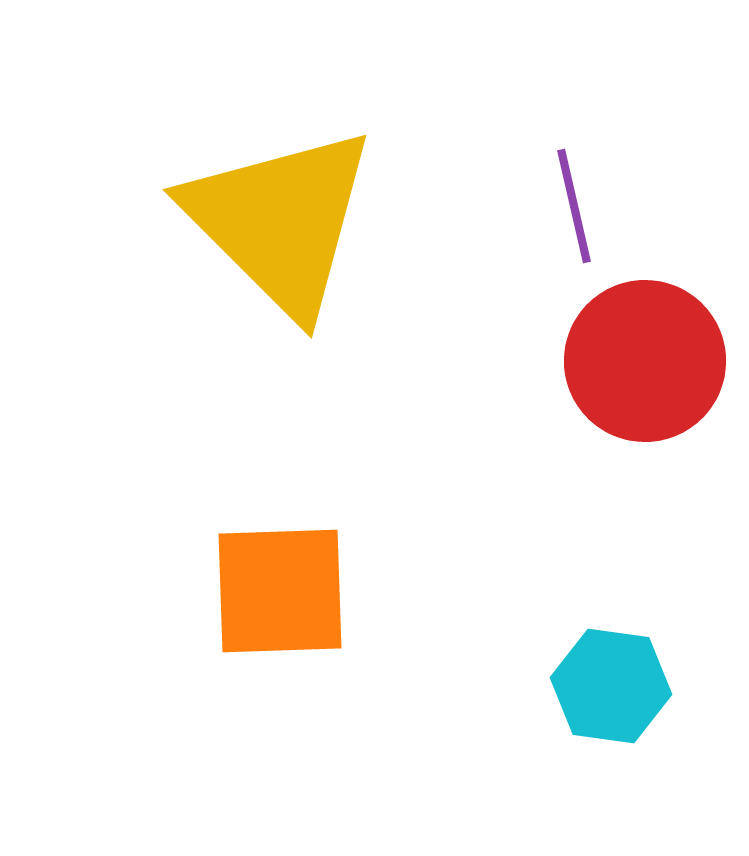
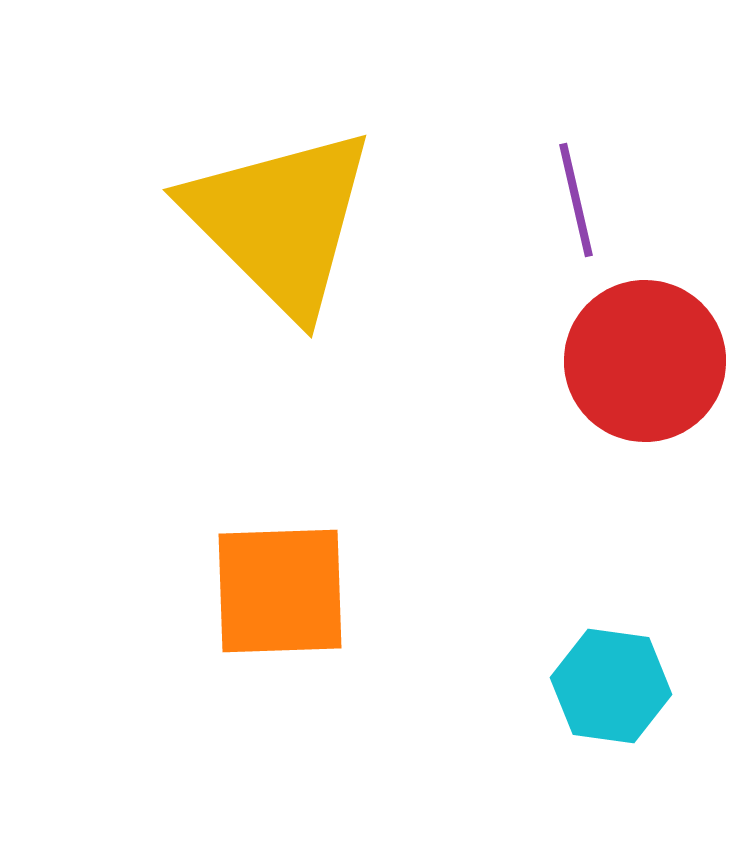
purple line: moved 2 px right, 6 px up
